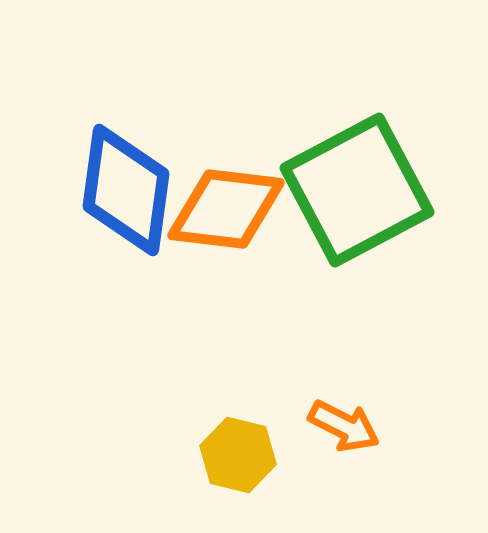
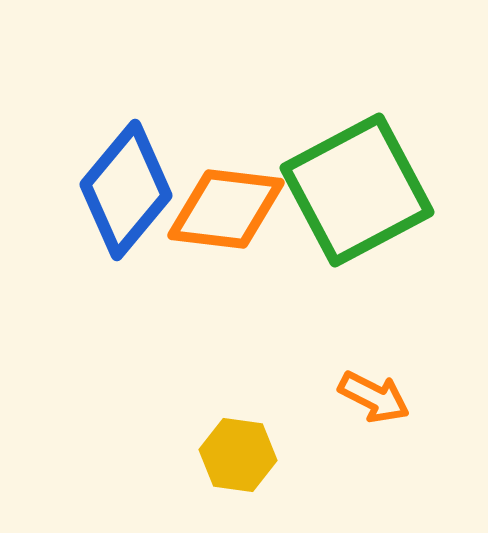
blue diamond: rotated 32 degrees clockwise
orange arrow: moved 30 px right, 29 px up
yellow hexagon: rotated 6 degrees counterclockwise
